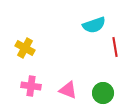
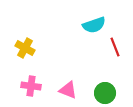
red line: rotated 12 degrees counterclockwise
green circle: moved 2 px right
